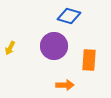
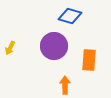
blue diamond: moved 1 px right
orange arrow: rotated 90 degrees counterclockwise
